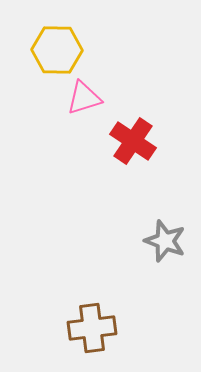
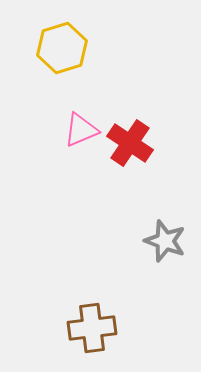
yellow hexagon: moved 5 px right, 2 px up; rotated 18 degrees counterclockwise
pink triangle: moved 3 px left, 32 px down; rotated 6 degrees counterclockwise
red cross: moved 3 px left, 2 px down
